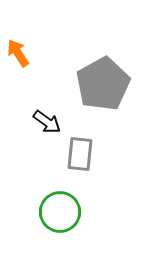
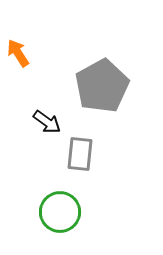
gray pentagon: moved 1 px left, 2 px down
